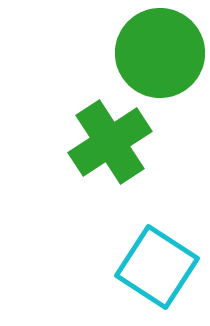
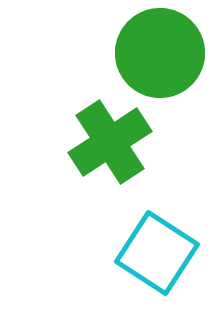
cyan square: moved 14 px up
